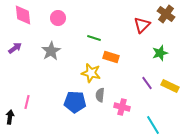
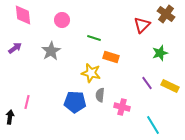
pink circle: moved 4 px right, 2 px down
